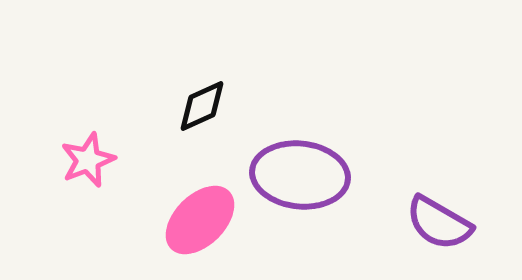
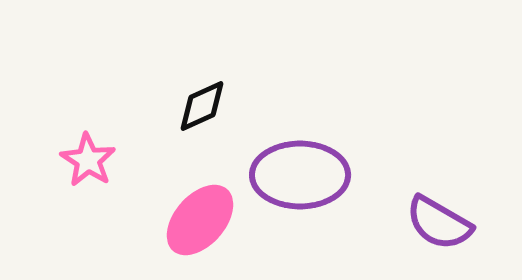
pink star: rotated 18 degrees counterclockwise
purple ellipse: rotated 6 degrees counterclockwise
pink ellipse: rotated 4 degrees counterclockwise
